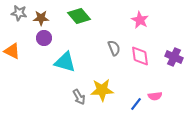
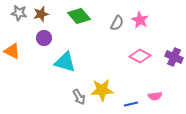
brown star: moved 4 px up; rotated 14 degrees counterclockwise
gray semicircle: moved 3 px right, 25 px up; rotated 49 degrees clockwise
pink diamond: rotated 55 degrees counterclockwise
blue line: moved 5 px left; rotated 40 degrees clockwise
